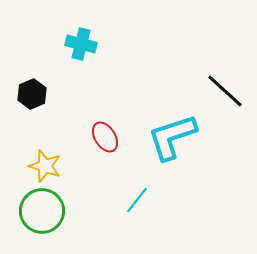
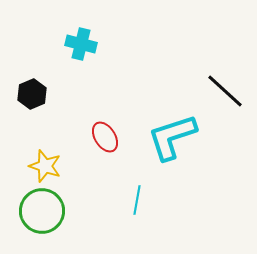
cyan line: rotated 28 degrees counterclockwise
